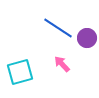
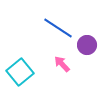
purple circle: moved 7 px down
cyan square: rotated 24 degrees counterclockwise
